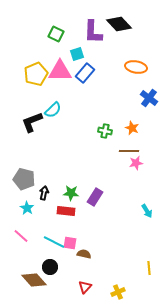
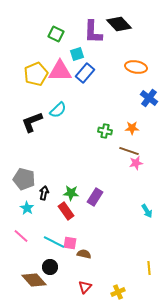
cyan semicircle: moved 5 px right
orange star: rotated 24 degrees counterclockwise
brown line: rotated 18 degrees clockwise
red rectangle: rotated 48 degrees clockwise
